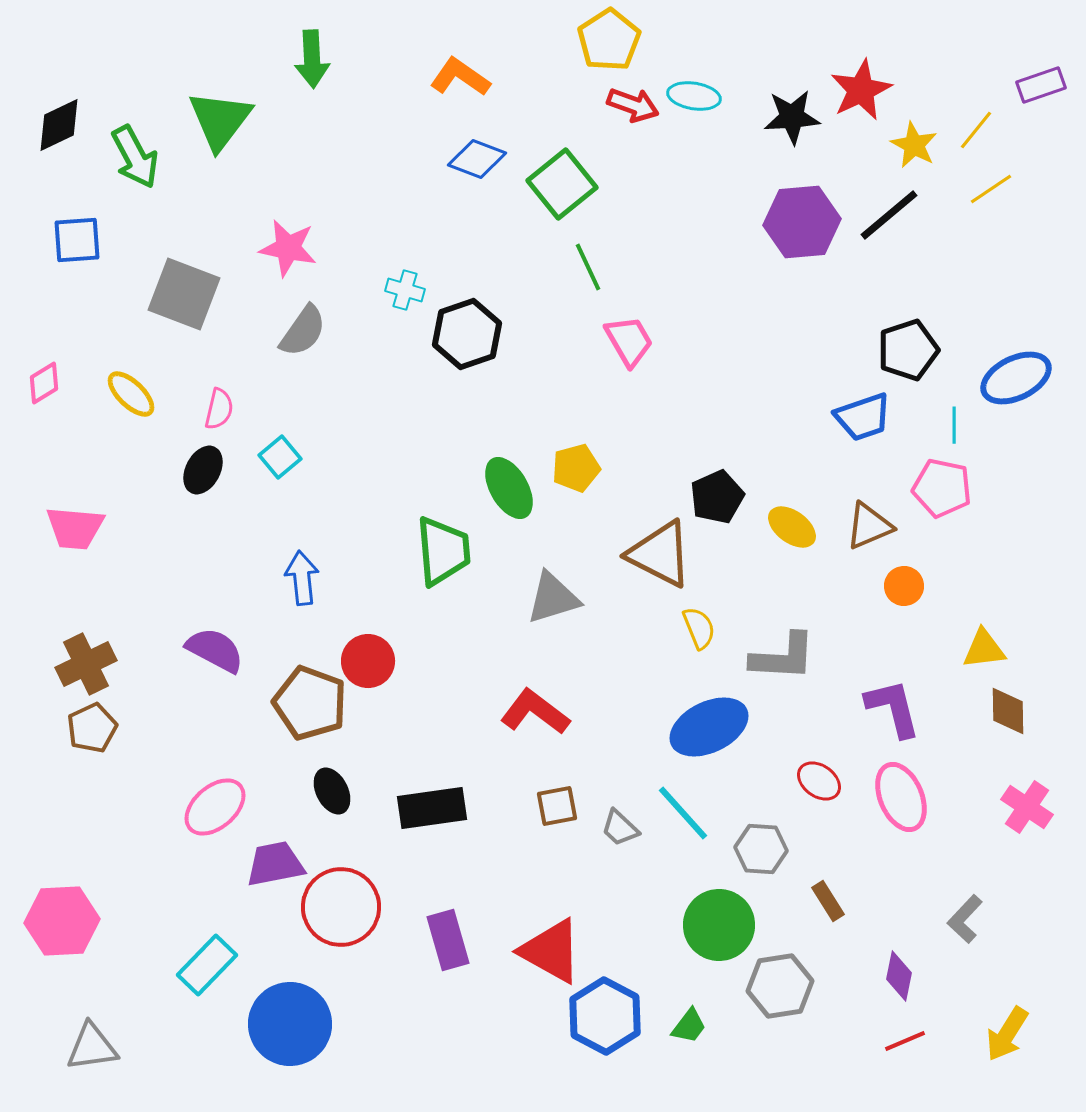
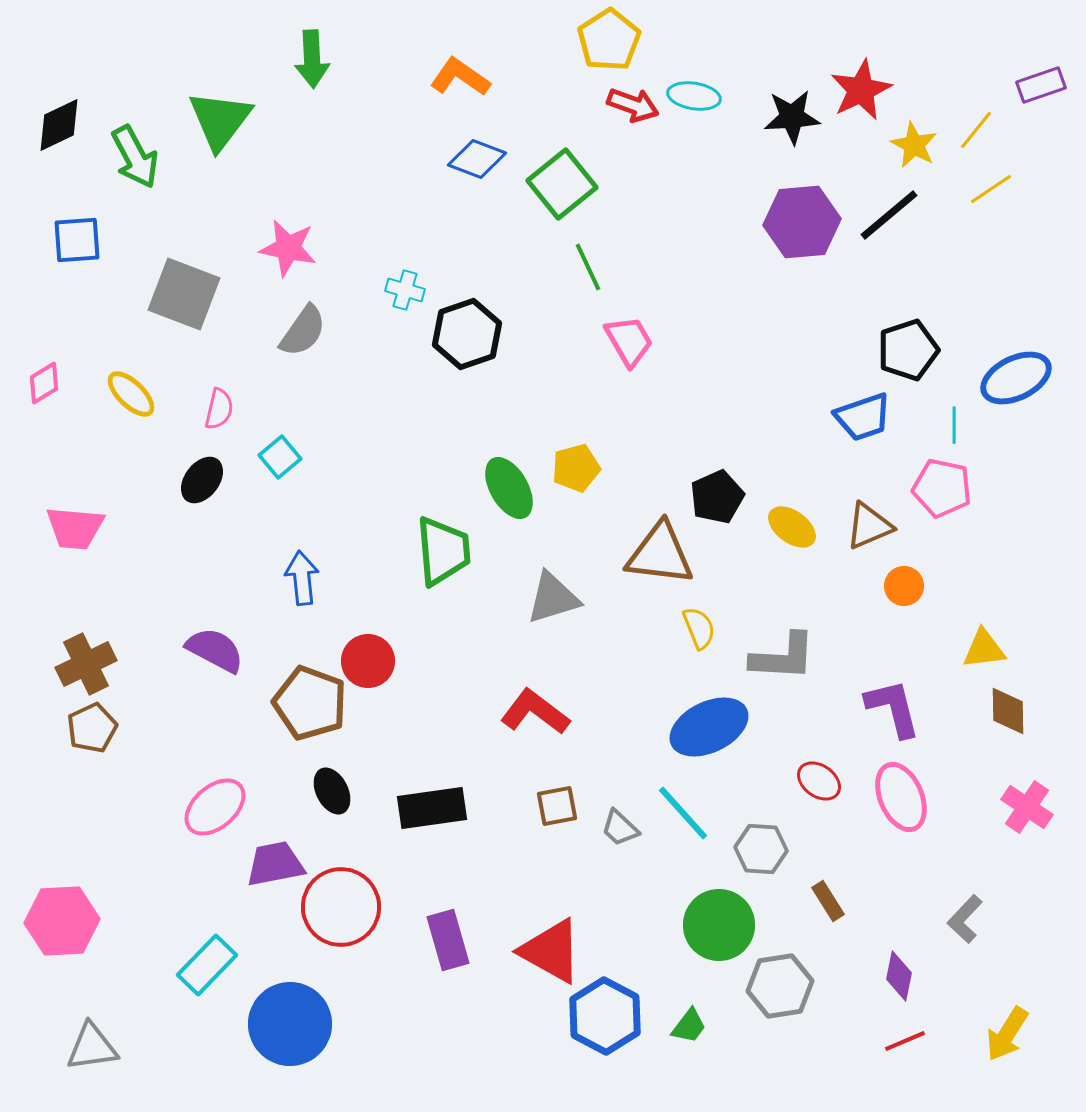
black ellipse at (203, 470): moved 1 px left, 10 px down; rotated 9 degrees clockwise
brown triangle at (660, 554): rotated 20 degrees counterclockwise
